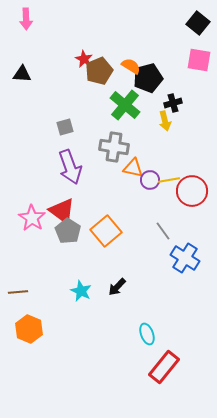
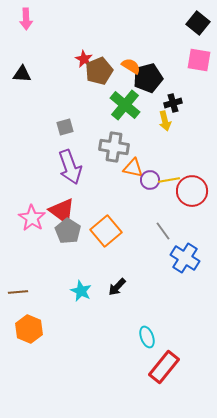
cyan ellipse: moved 3 px down
